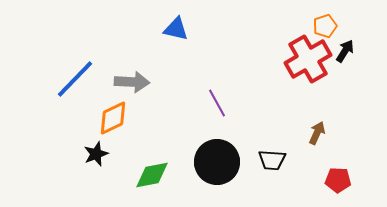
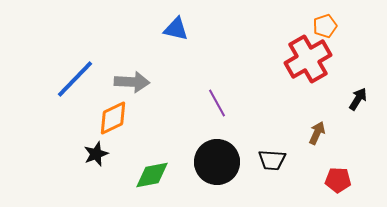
black arrow: moved 13 px right, 48 px down
